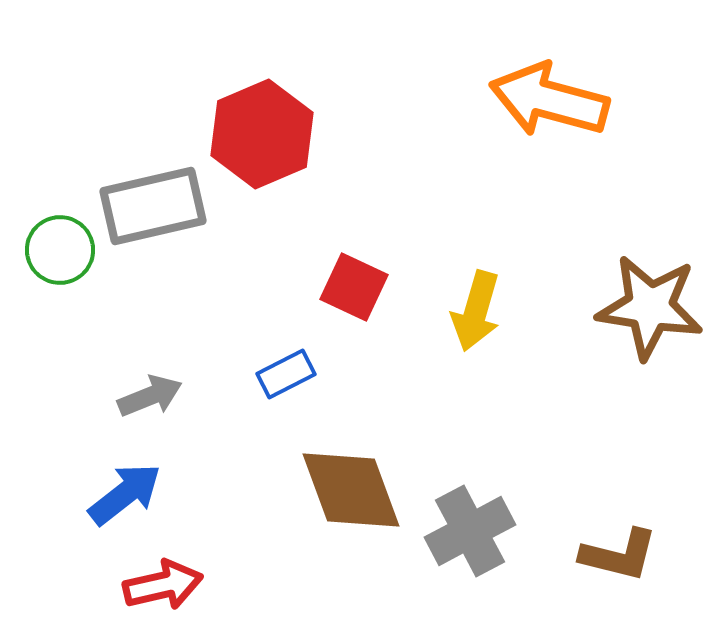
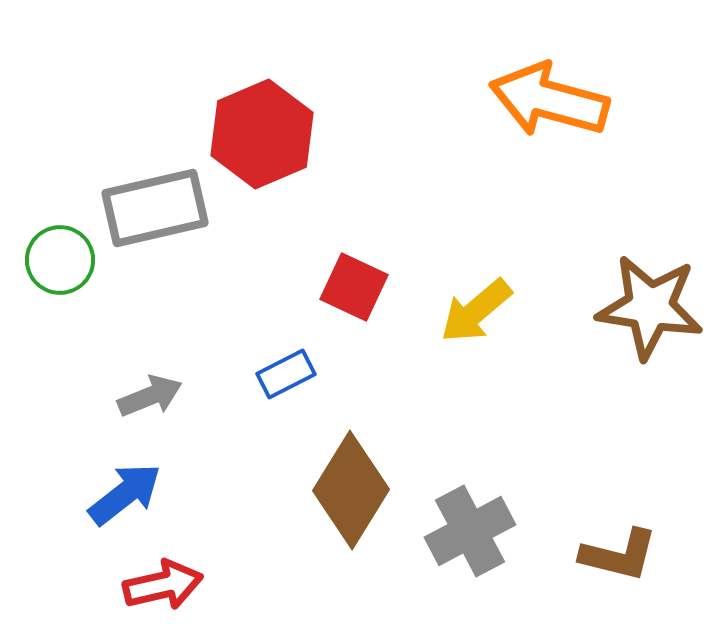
gray rectangle: moved 2 px right, 2 px down
green circle: moved 10 px down
yellow arrow: rotated 34 degrees clockwise
brown diamond: rotated 52 degrees clockwise
